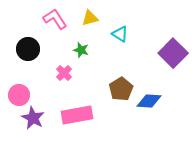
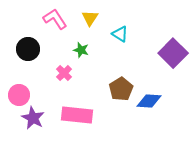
yellow triangle: rotated 42 degrees counterclockwise
pink rectangle: rotated 16 degrees clockwise
